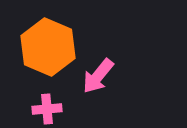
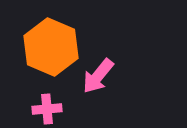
orange hexagon: moved 3 px right
